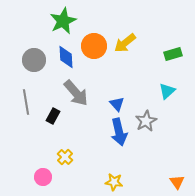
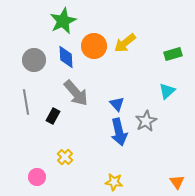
pink circle: moved 6 px left
